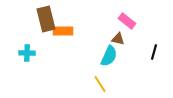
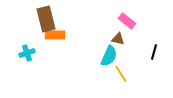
orange rectangle: moved 8 px left, 4 px down
cyan cross: rotated 21 degrees counterclockwise
yellow line: moved 21 px right, 10 px up
